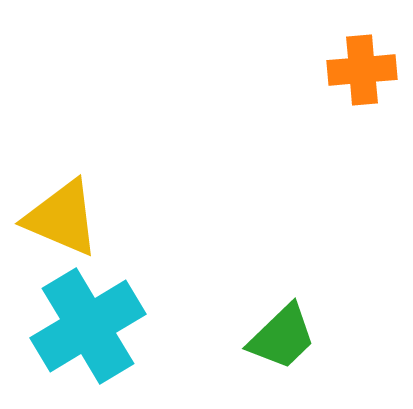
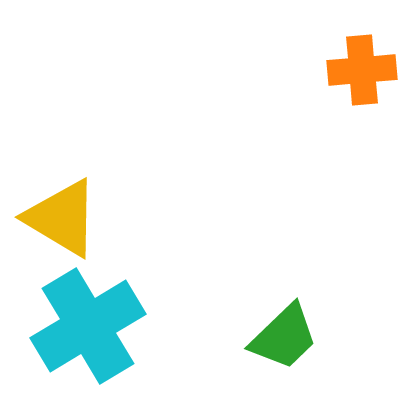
yellow triangle: rotated 8 degrees clockwise
green trapezoid: moved 2 px right
